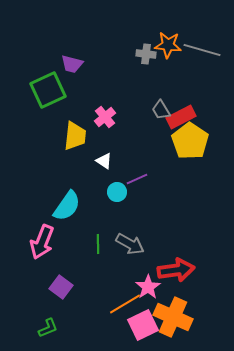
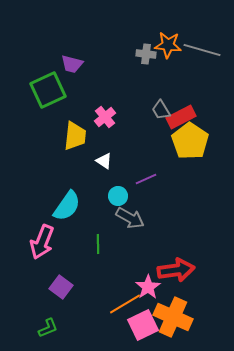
purple line: moved 9 px right
cyan circle: moved 1 px right, 4 px down
gray arrow: moved 26 px up
